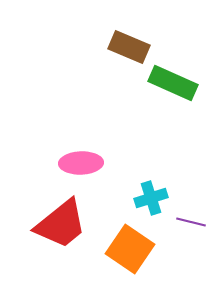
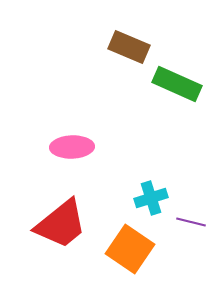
green rectangle: moved 4 px right, 1 px down
pink ellipse: moved 9 px left, 16 px up
